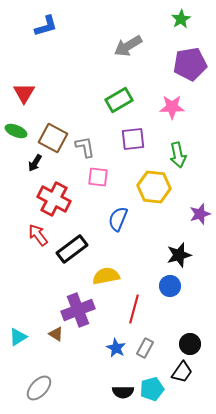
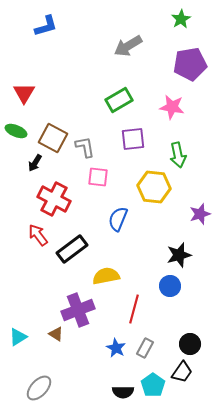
pink star: rotated 10 degrees clockwise
cyan pentagon: moved 1 px right, 4 px up; rotated 20 degrees counterclockwise
